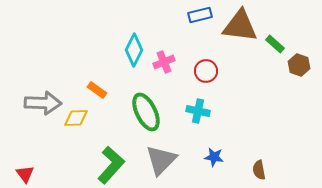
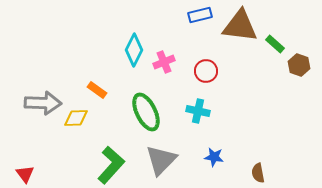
brown semicircle: moved 1 px left, 3 px down
